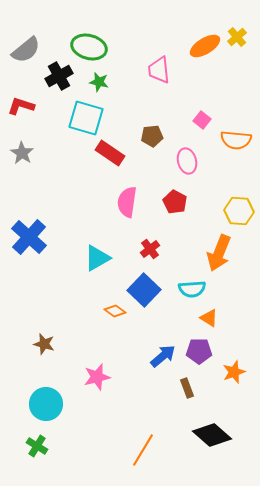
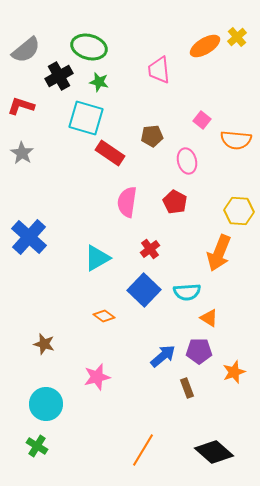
cyan semicircle: moved 5 px left, 3 px down
orange diamond: moved 11 px left, 5 px down
black diamond: moved 2 px right, 17 px down
